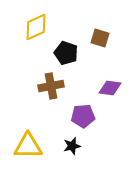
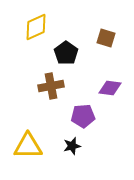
brown square: moved 6 px right
black pentagon: rotated 15 degrees clockwise
